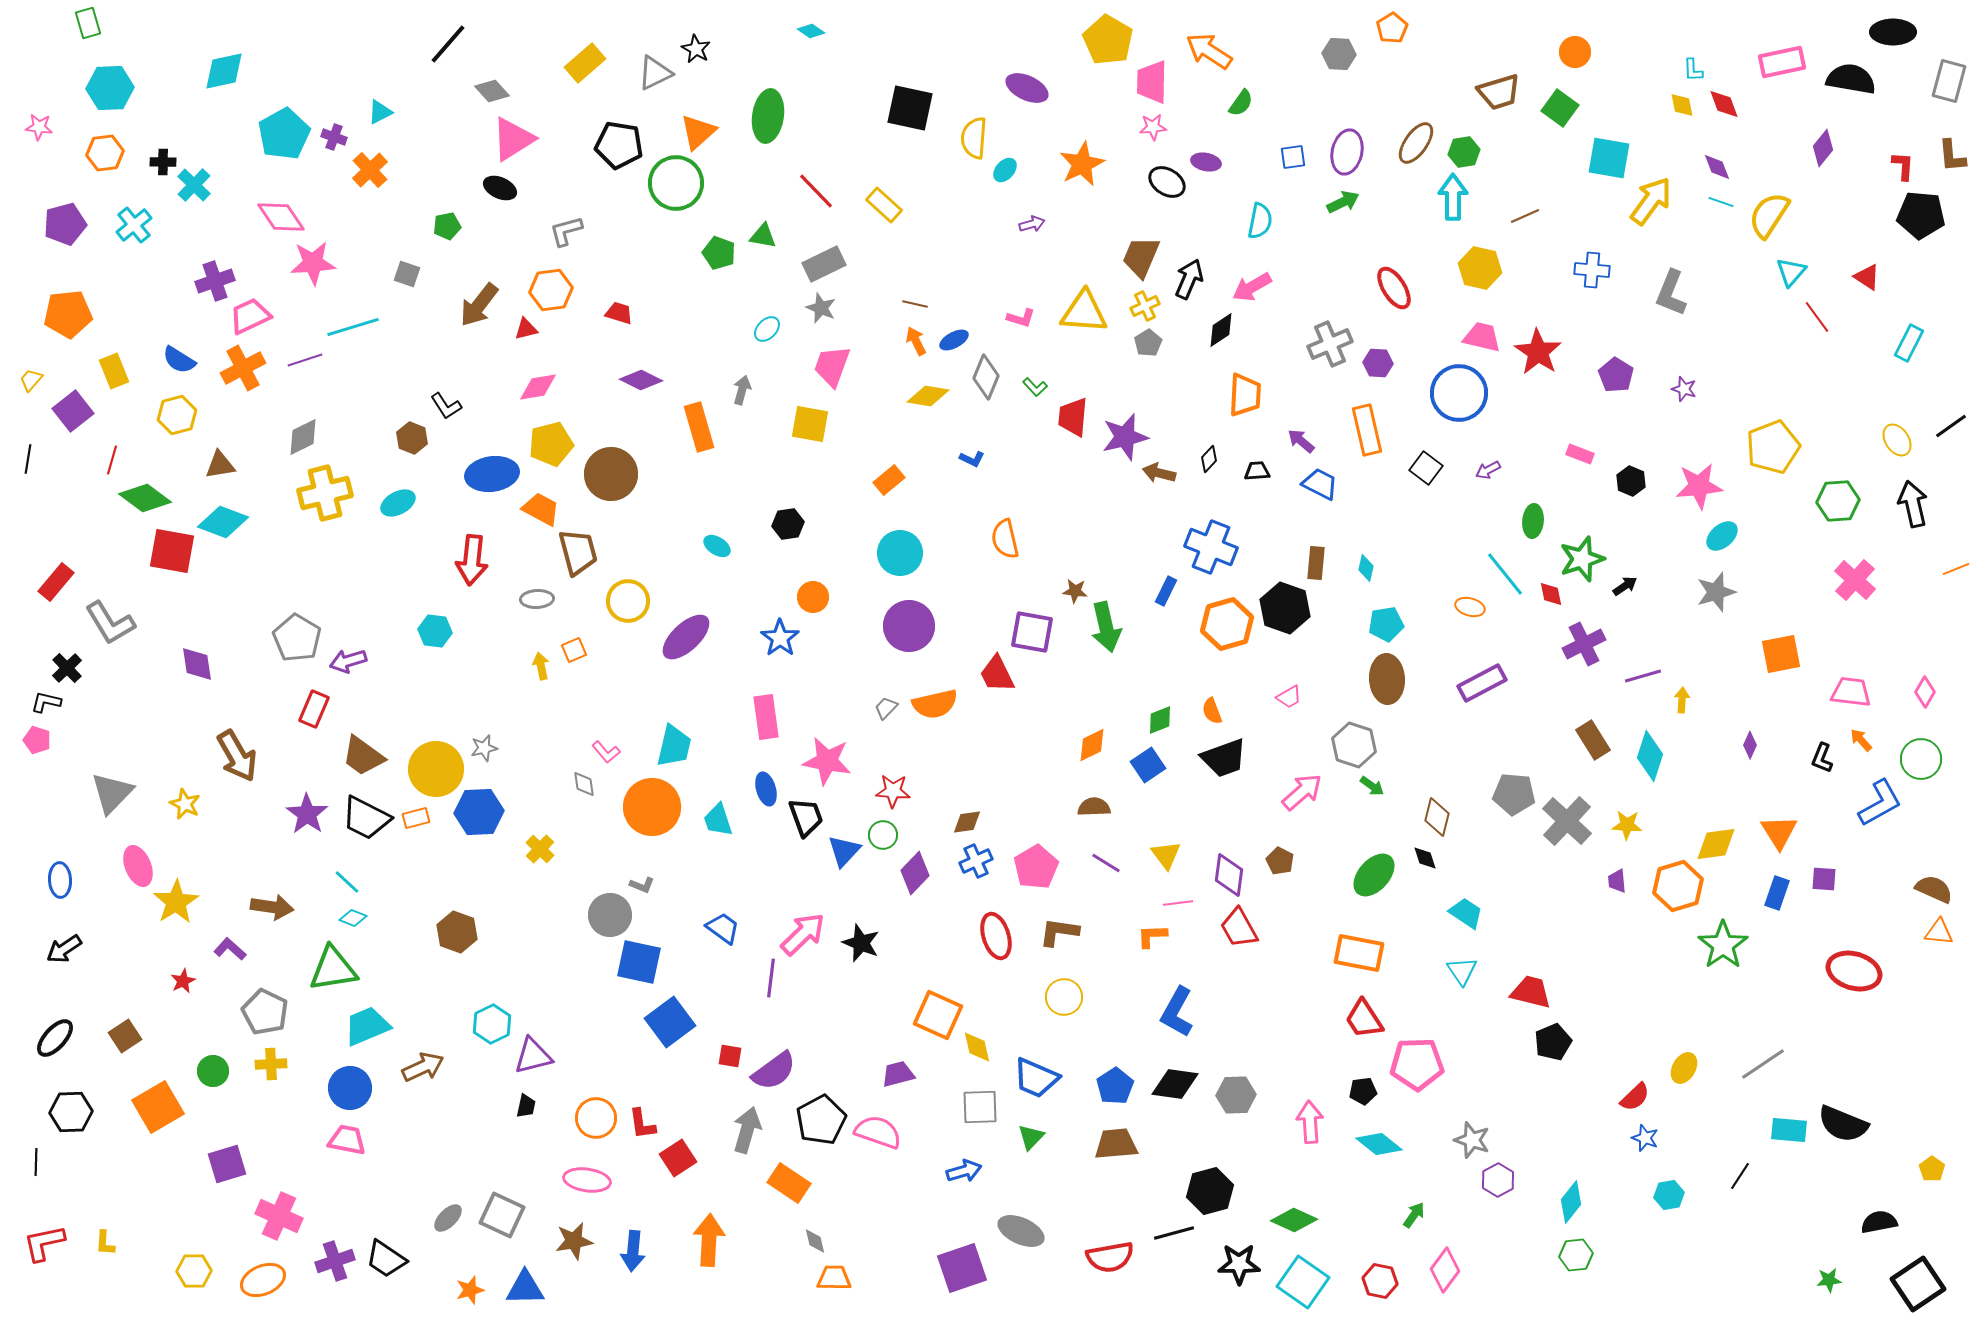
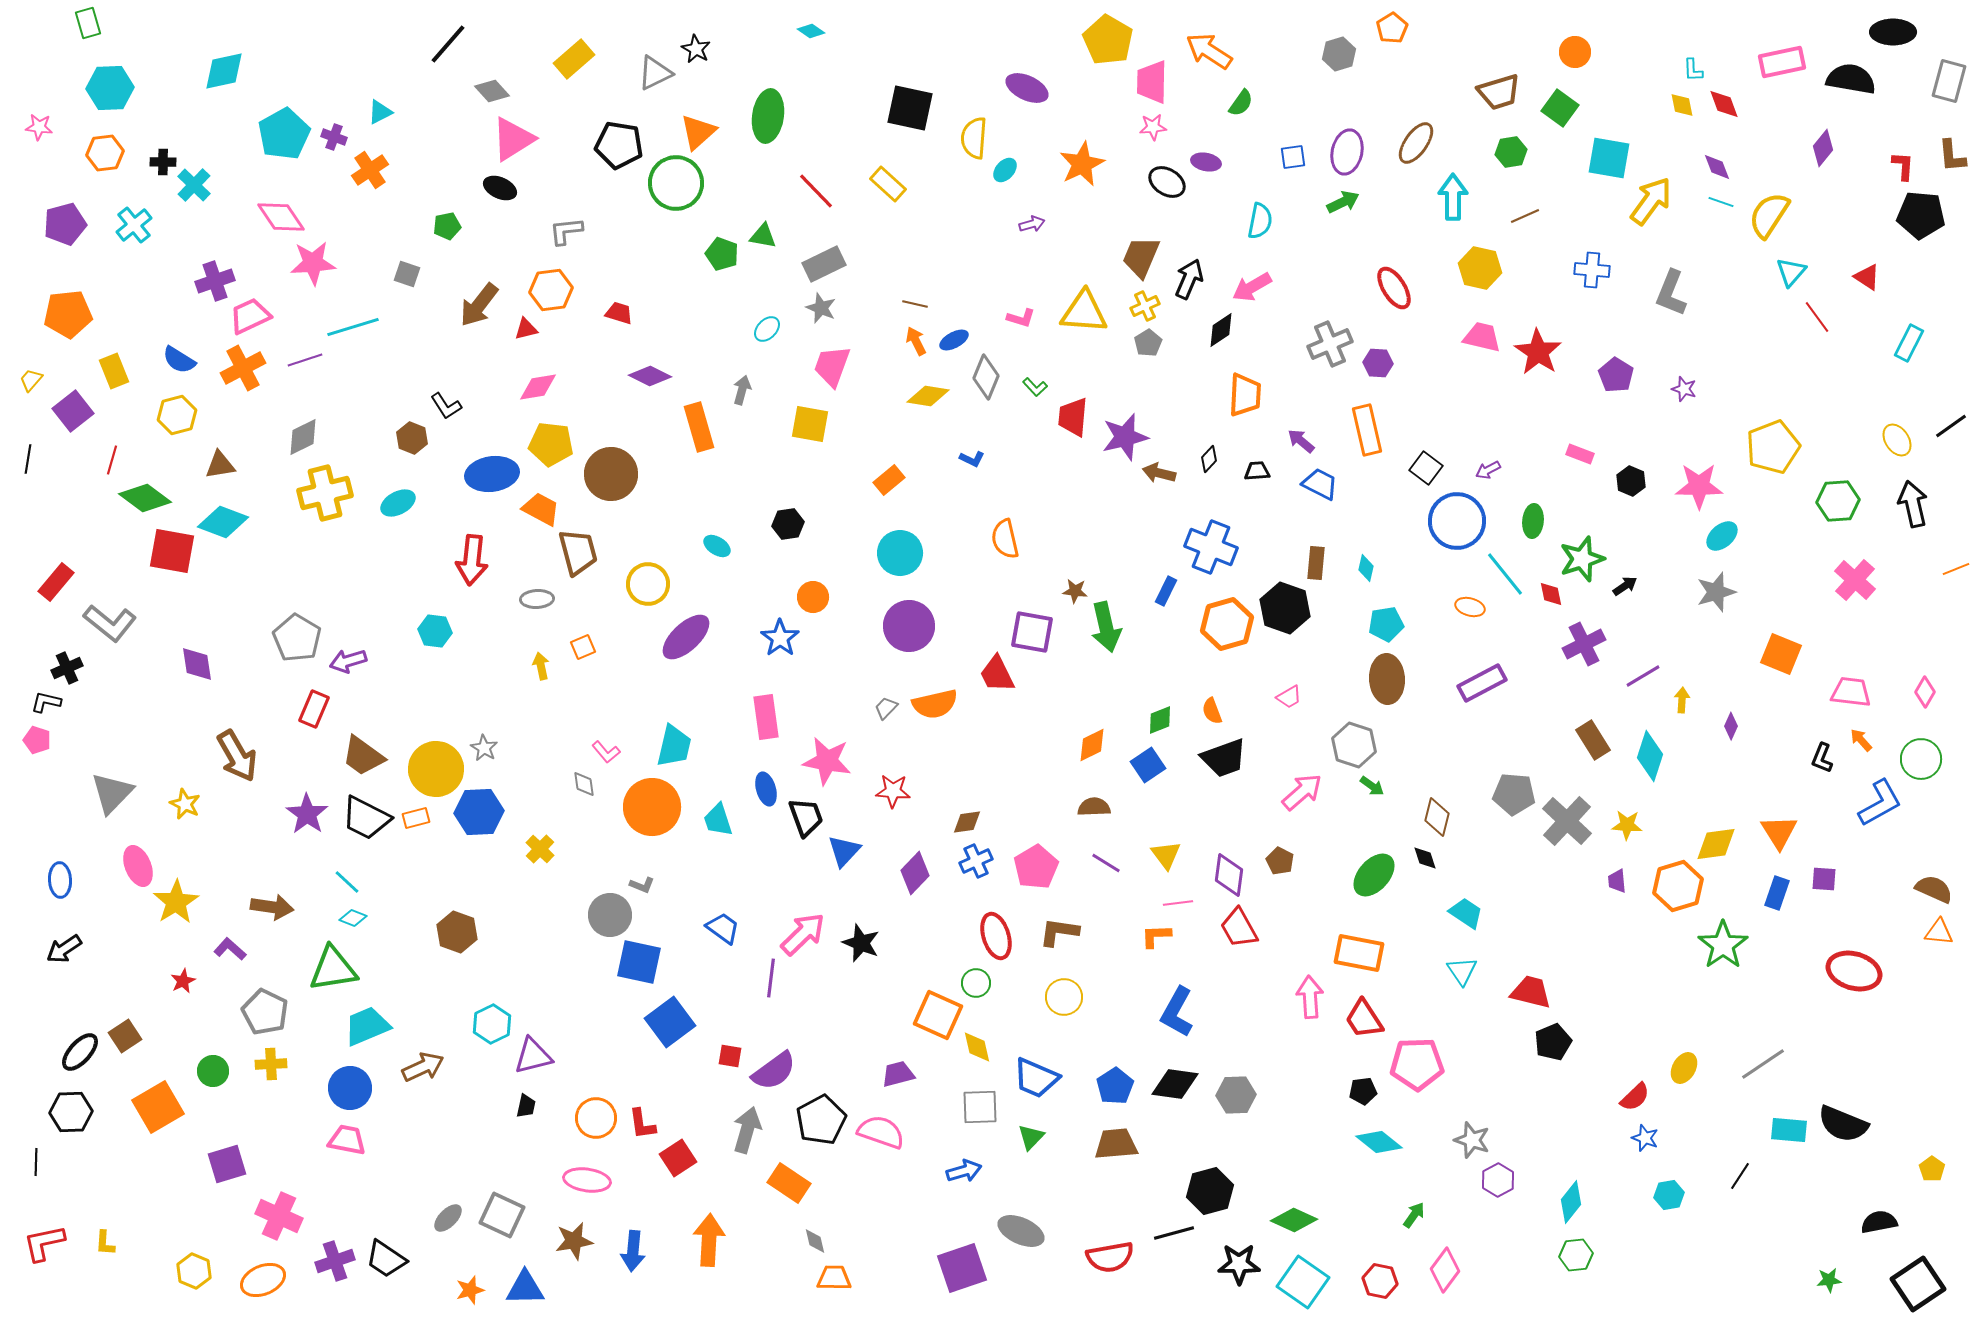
gray hexagon at (1339, 54): rotated 20 degrees counterclockwise
yellow rectangle at (585, 63): moved 11 px left, 4 px up
green hexagon at (1464, 152): moved 47 px right
orange cross at (370, 170): rotated 9 degrees clockwise
yellow rectangle at (884, 205): moved 4 px right, 21 px up
gray L-shape at (566, 231): rotated 9 degrees clockwise
green pentagon at (719, 253): moved 3 px right, 1 px down
purple diamond at (641, 380): moved 9 px right, 4 px up
blue circle at (1459, 393): moved 2 px left, 128 px down
yellow pentagon at (551, 444): rotated 21 degrees clockwise
pink star at (1699, 486): rotated 6 degrees clockwise
yellow circle at (628, 601): moved 20 px right, 17 px up
gray L-shape at (110, 623): rotated 20 degrees counterclockwise
orange square at (574, 650): moved 9 px right, 3 px up
orange square at (1781, 654): rotated 33 degrees clockwise
black cross at (67, 668): rotated 20 degrees clockwise
purple line at (1643, 676): rotated 15 degrees counterclockwise
purple diamond at (1750, 745): moved 19 px left, 19 px up
gray star at (484, 748): rotated 28 degrees counterclockwise
green circle at (883, 835): moved 93 px right, 148 px down
orange L-shape at (1152, 936): moved 4 px right
black ellipse at (55, 1038): moved 25 px right, 14 px down
pink arrow at (1310, 1122): moved 125 px up
pink semicircle at (878, 1132): moved 3 px right
cyan diamond at (1379, 1144): moved 2 px up
yellow hexagon at (194, 1271): rotated 24 degrees clockwise
